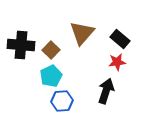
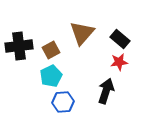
black cross: moved 2 px left, 1 px down; rotated 12 degrees counterclockwise
brown square: rotated 18 degrees clockwise
red star: moved 2 px right
blue hexagon: moved 1 px right, 1 px down
